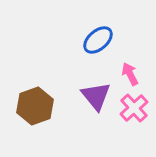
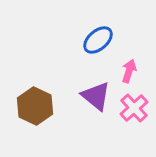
pink arrow: moved 1 px left, 3 px up; rotated 45 degrees clockwise
purple triangle: rotated 12 degrees counterclockwise
brown hexagon: rotated 15 degrees counterclockwise
